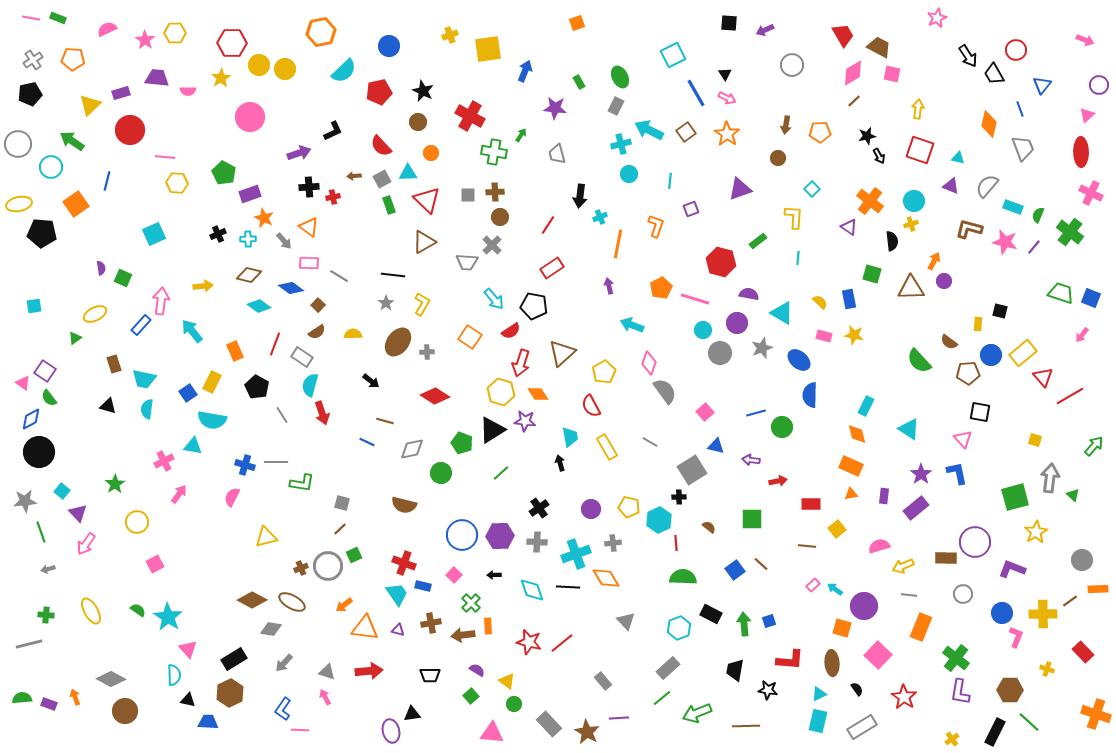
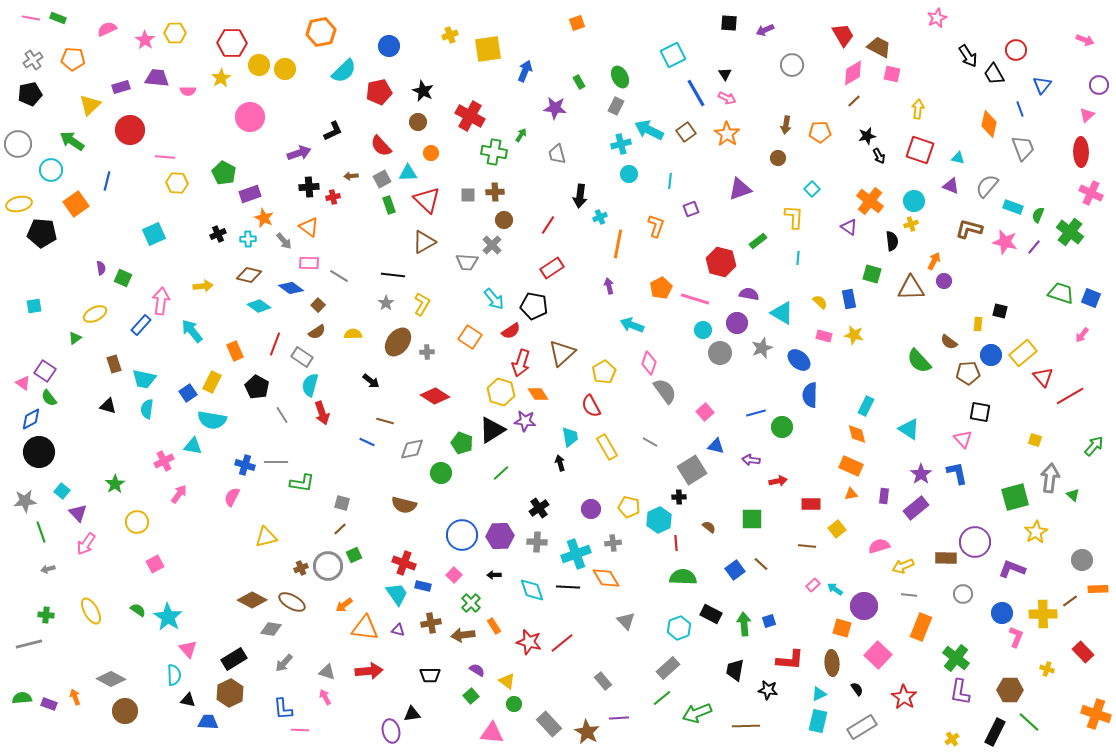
purple rectangle at (121, 93): moved 6 px up
cyan circle at (51, 167): moved 3 px down
brown arrow at (354, 176): moved 3 px left
brown circle at (500, 217): moved 4 px right, 3 px down
orange rectangle at (488, 626): moved 6 px right; rotated 28 degrees counterclockwise
blue L-shape at (283, 709): rotated 40 degrees counterclockwise
